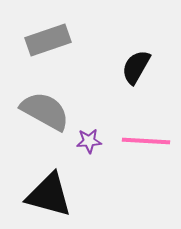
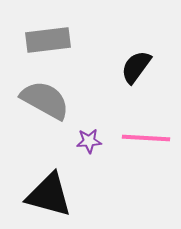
gray rectangle: rotated 12 degrees clockwise
black semicircle: rotated 6 degrees clockwise
gray semicircle: moved 11 px up
pink line: moved 3 px up
